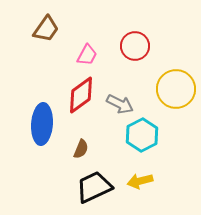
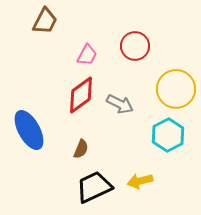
brown trapezoid: moved 1 px left, 8 px up; rotated 8 degrees counterclockwise
blue ellipse: moved 13 px left, 6 px down; rotated 33 degrees counterclockwise
cyan hexagon: moved 26 px right
